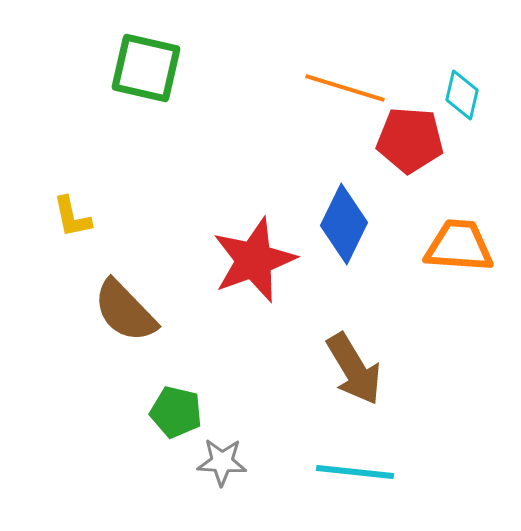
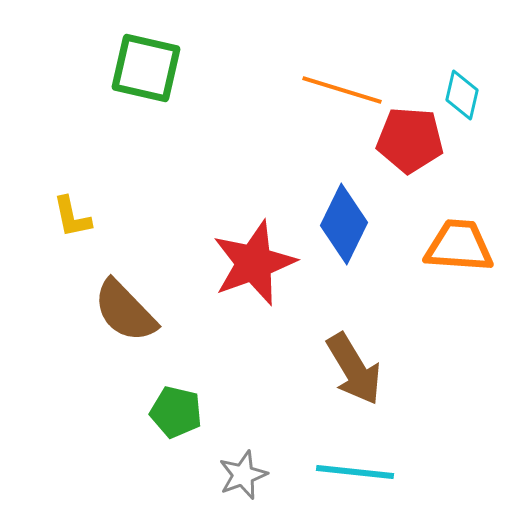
orange line: moved 3 px left, 2 px down
red star: moved 3 px down
gray star: moved 21 px right, 13 px down; rotated 24 degrees counterclockwise
